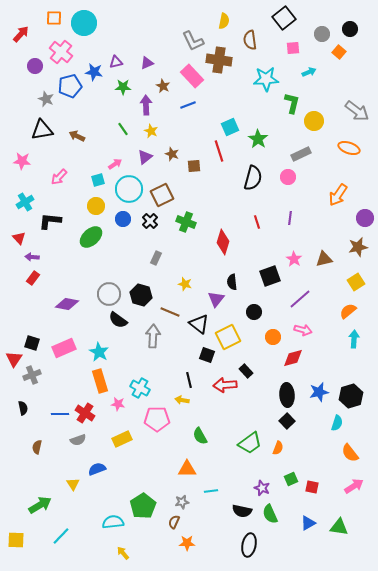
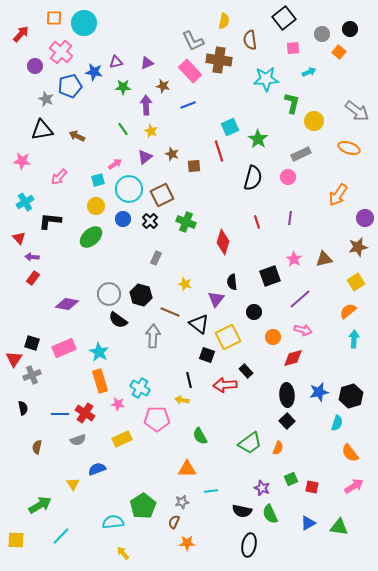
pink rectangle at (192, 76): moved 2 px left, 5 px up
brown star at (163, 86): rotated 16 degrees counterclockwise
